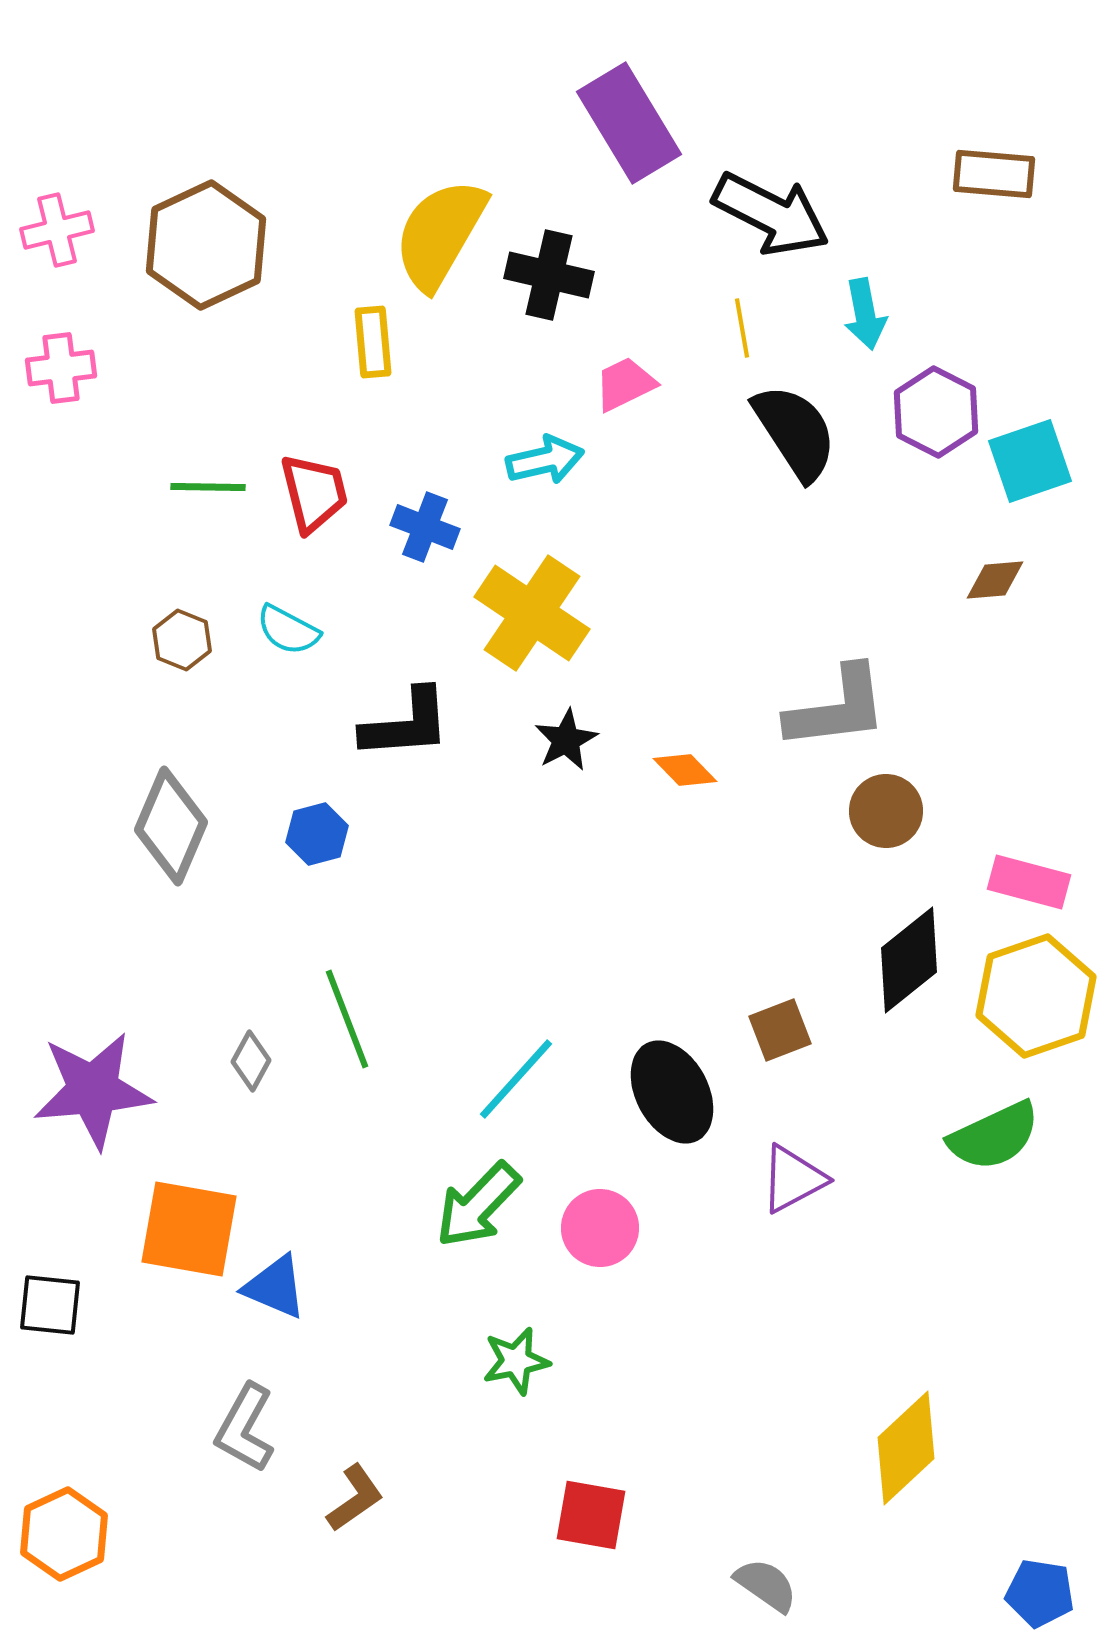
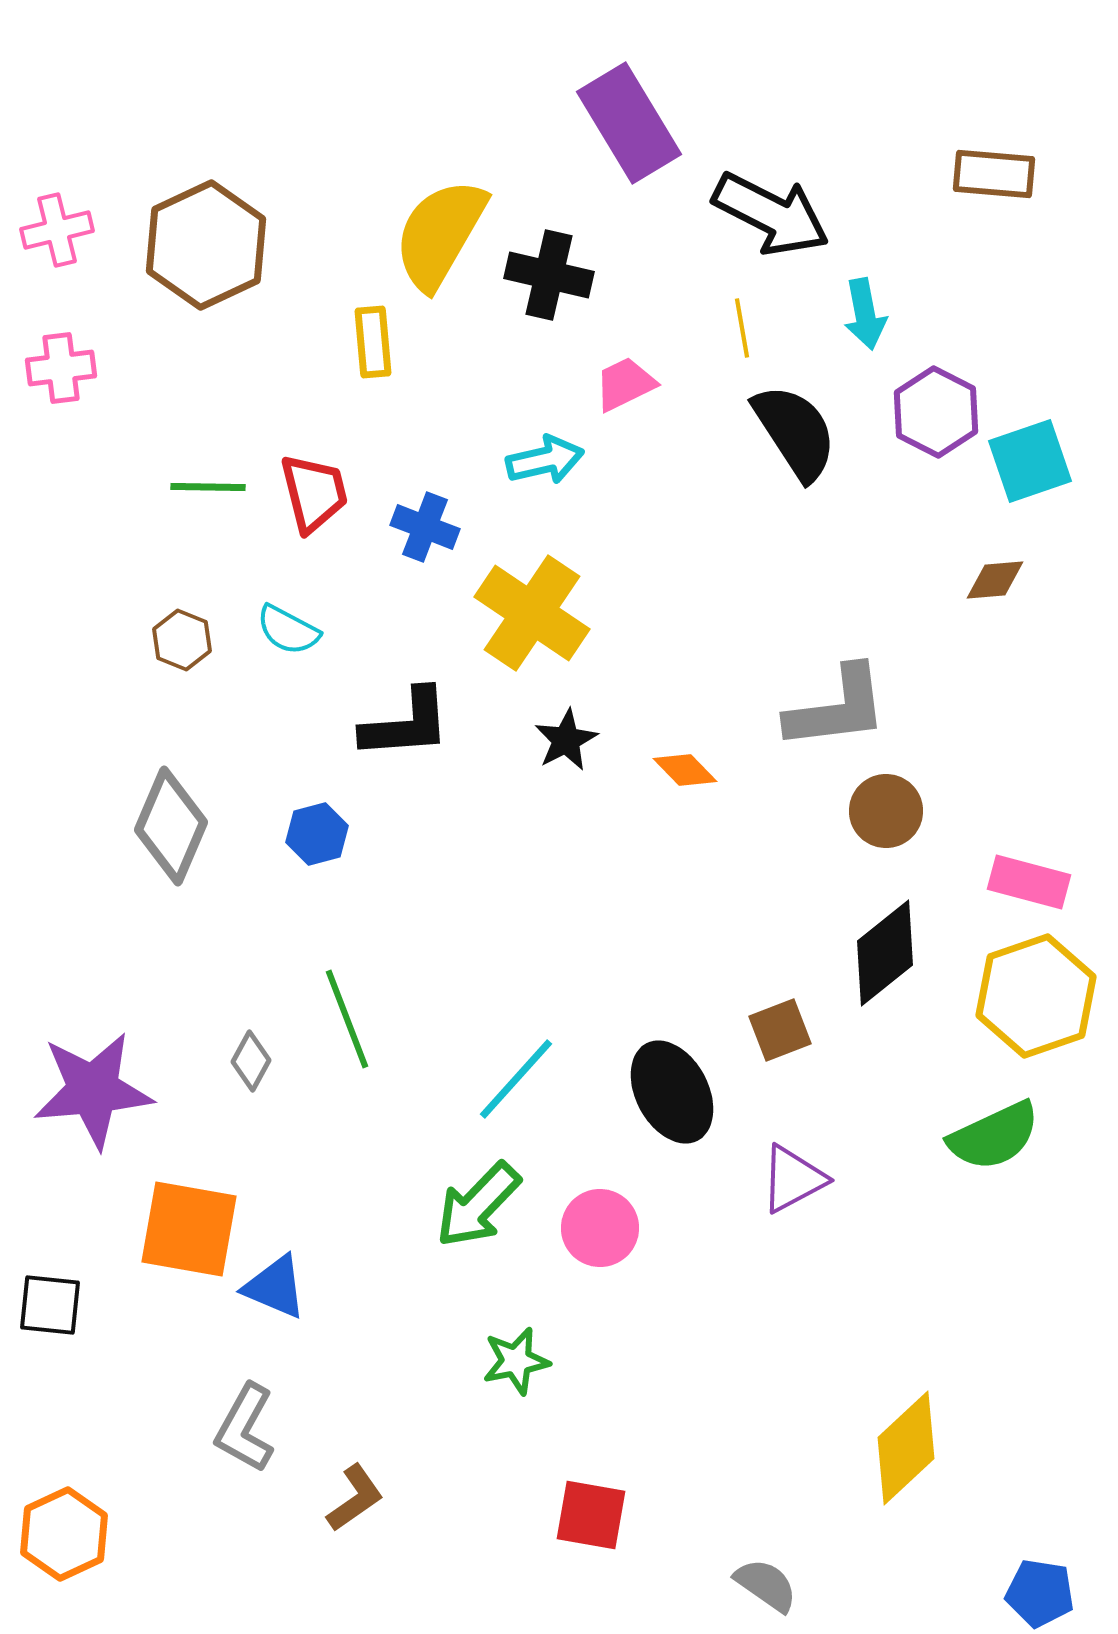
black diamond at (909, 960): moved 24 px left, 7 px up
